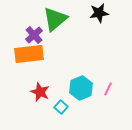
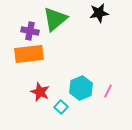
purple cross: moved 4 px left, 4 px up; rotated 36 degrees counterclockwise
pink line: moved 2 px down
